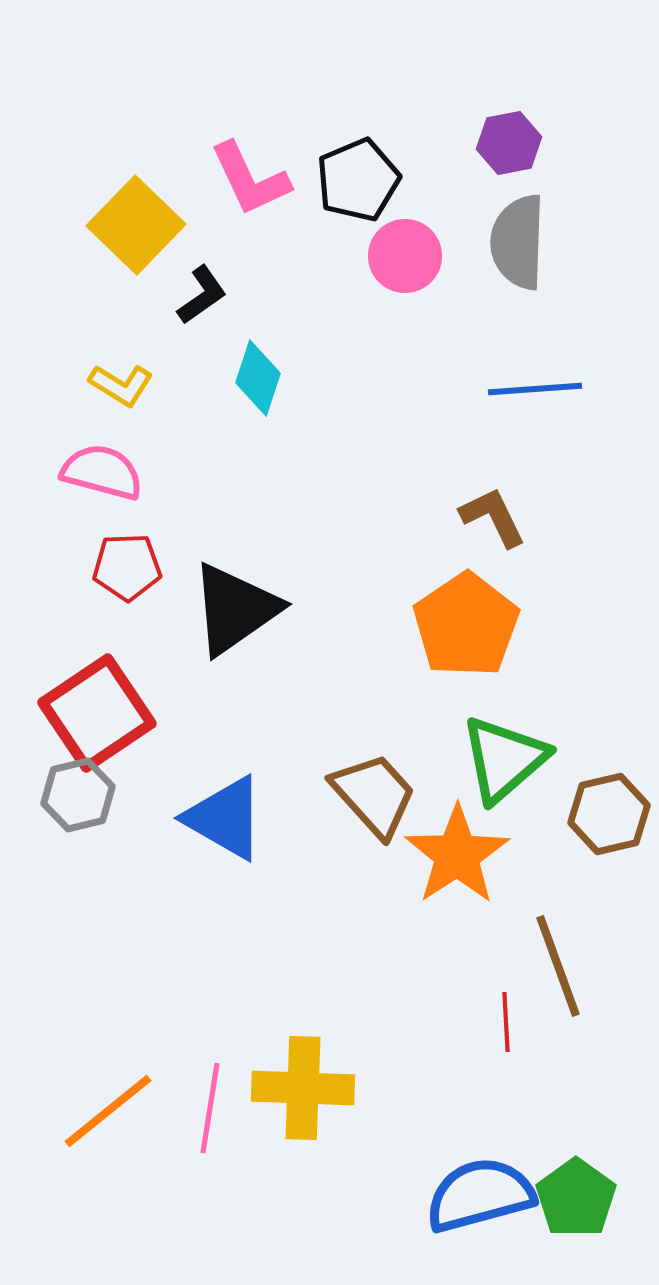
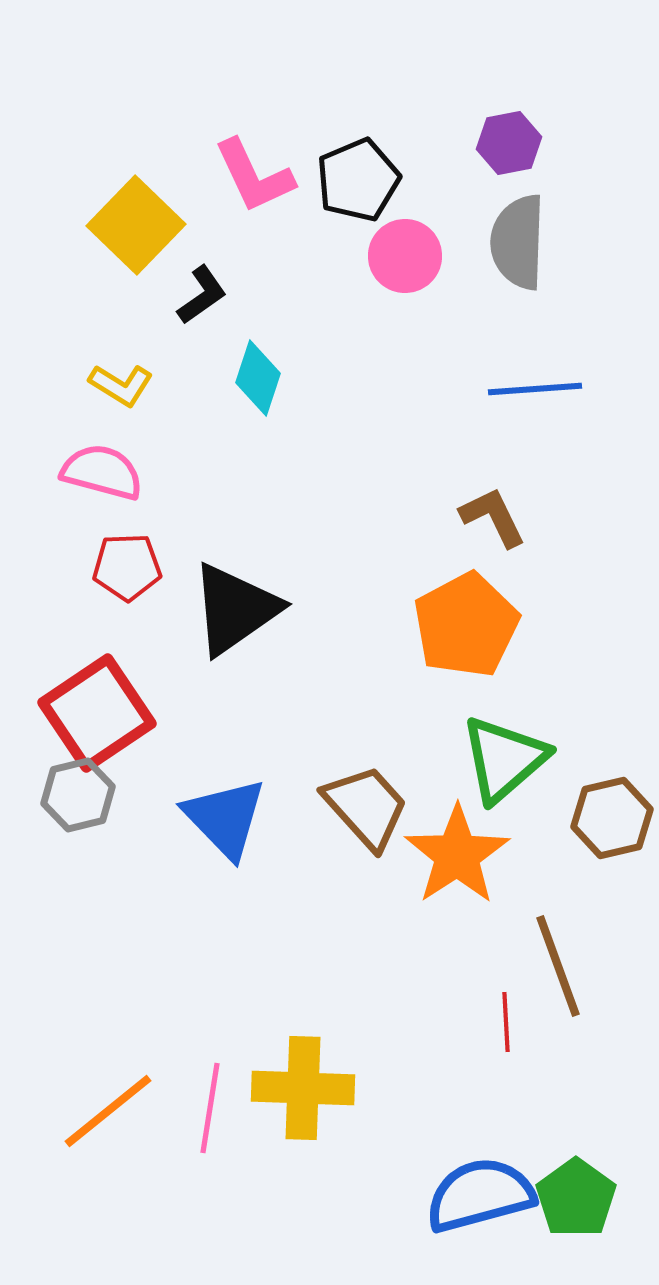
pink L-shape: moved 4 px right, 3 px up
orange pentagon: rotated 6 degrees clockwise
brown trapezoid: moved 8 px left, 12 px down
brown hexagon: moved 3 px right, 4 px down
blue triangle: rotated 16 degrees clockwise
